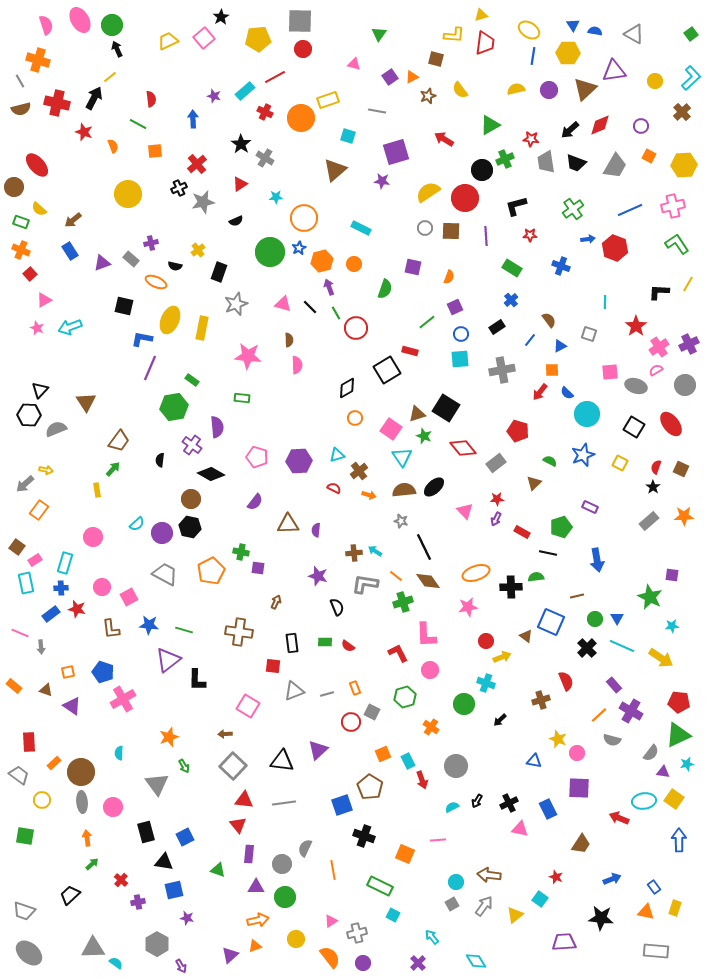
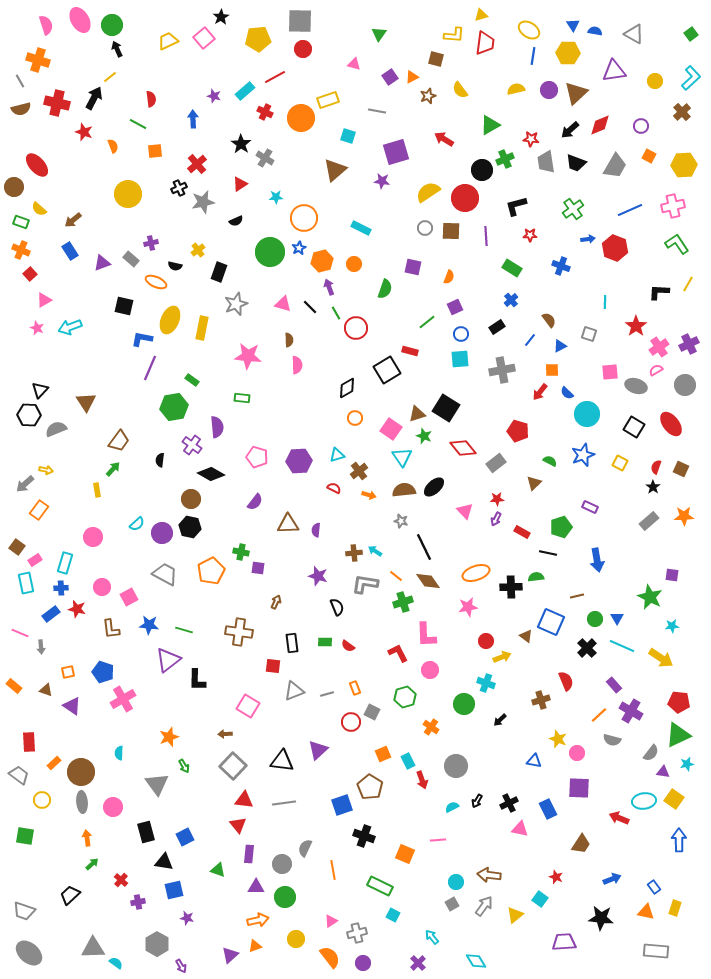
brown triangle at (585, 89): moved 9 px left, 4 px down
